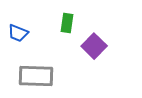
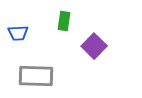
green rectangle: moved 3 px left, 2 px up
blue trapezoid: rotated 25 degrees counterclockwise
